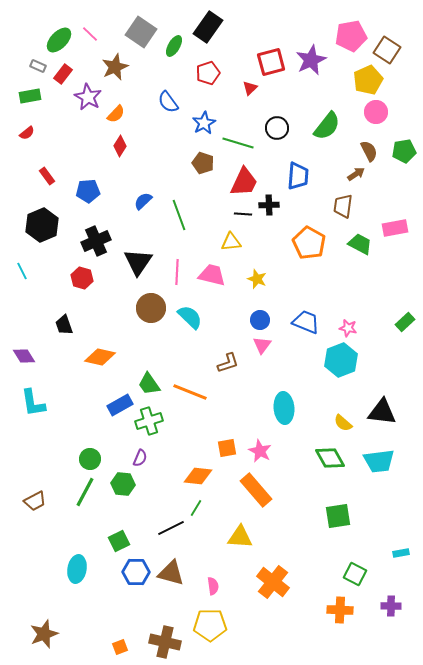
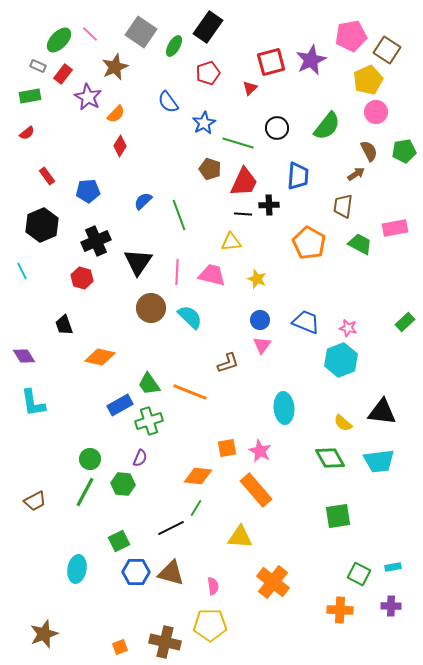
brown pentagon at (203, 163): moved 7 px right, 6 px down
cyan rectangle at (401, 553): moved 8 px left, 14 px down
green square at (355, 574): moved 4 px right
